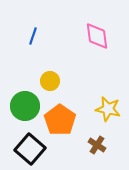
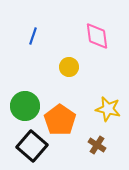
yellow circle: moved 19 px right, 14 px up
black square: moved 2 px right, 3 px up
